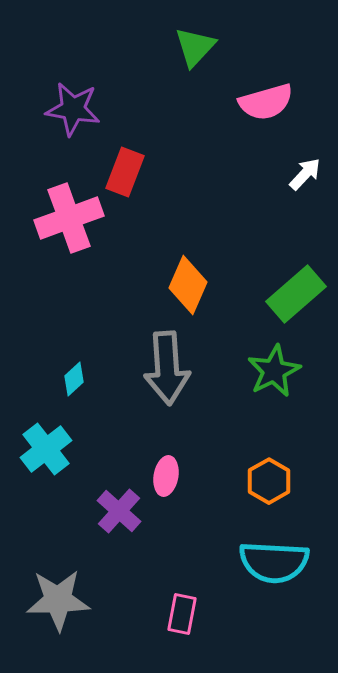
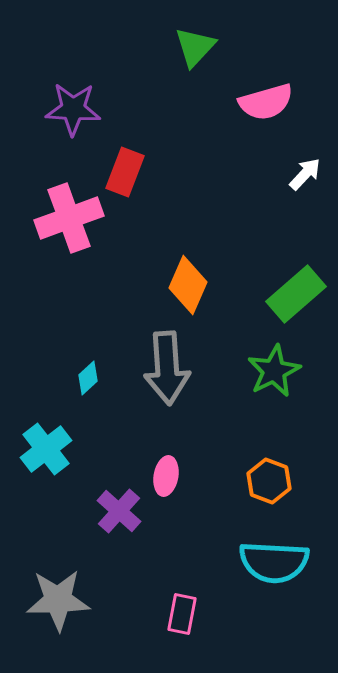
purple star: rotated 6 degrees counterclockwise
cyan diamond: moved 14 px right, 1 px up
orange hexagon: rotated 9 degrees counterclockwise
